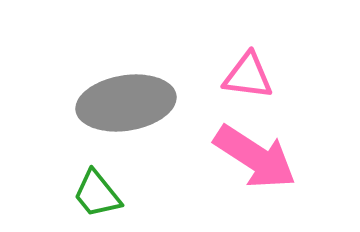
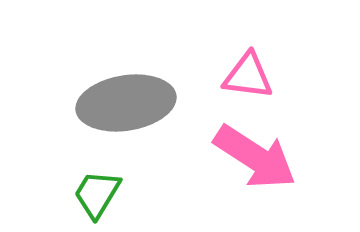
green trapezoid: rotated 70 degrees clockwise
